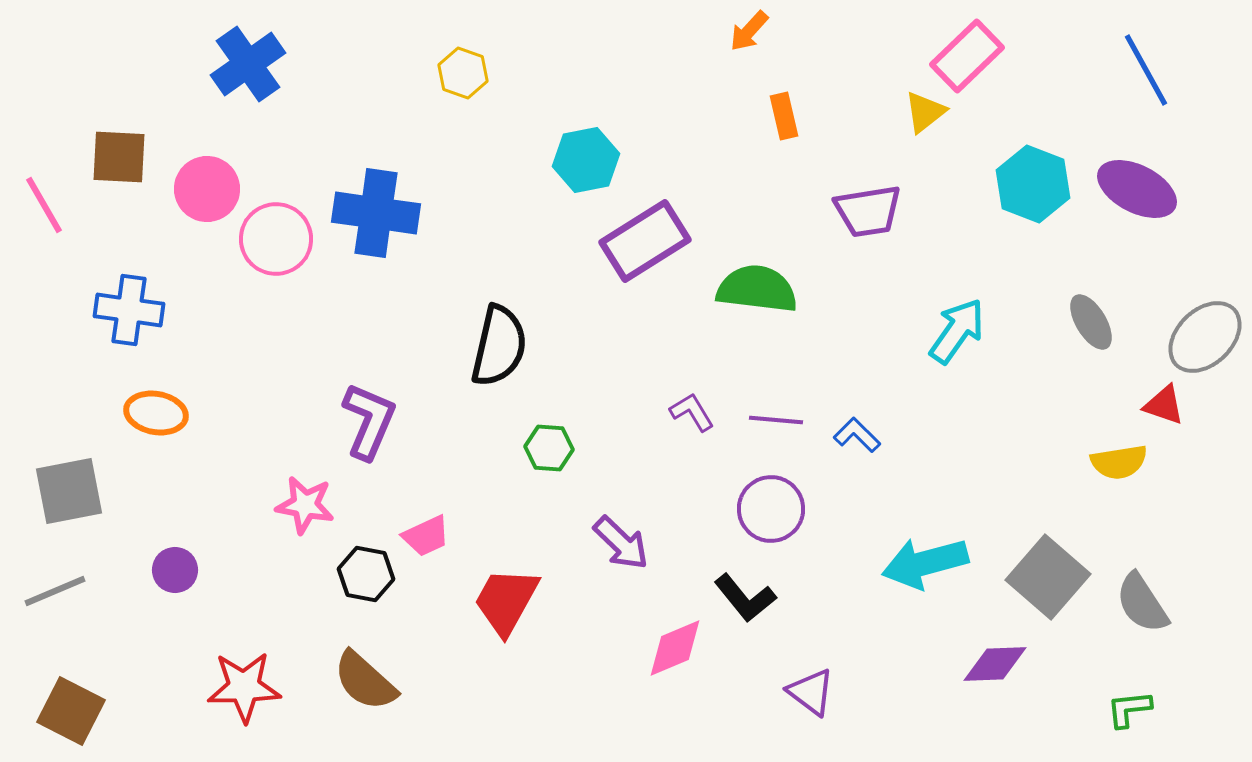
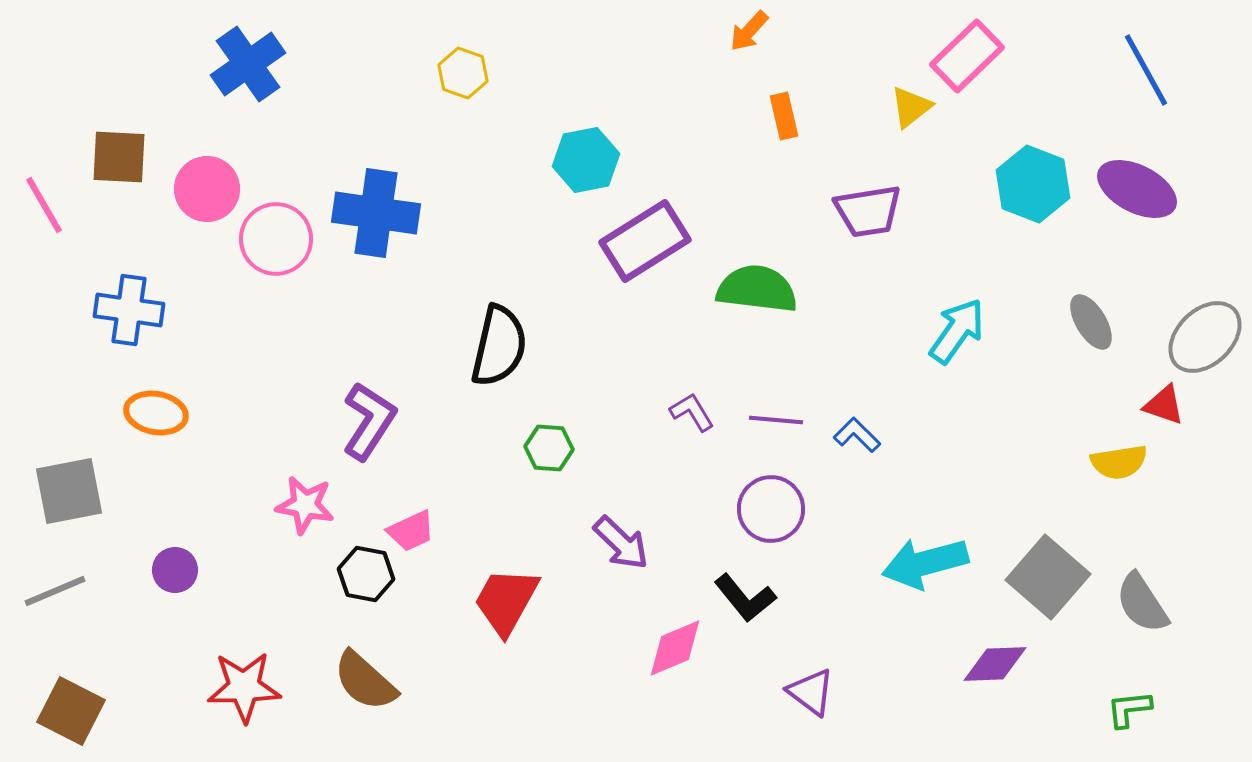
yellow triangle at (925, 112): moved 14 px left, 5 px up
purple L-shape at (369, 421): rotated 10 degrees clockwise
pink trapezoid at (426, 536): moved 15 px left, 5 px up
